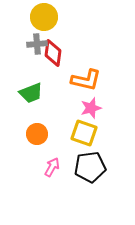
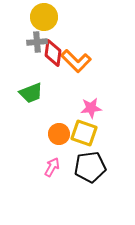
gray cross: moved 2 px up
orange L-shape: moved 10 px left, 19 px up; rotated 32 degrees clockwise
pink star: rotated 10 degrees clockwise
orange circle: moved 22 px right
